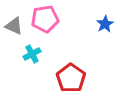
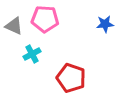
pink pentagon: rotated 12 degrees clockwise
blue star: rotated 24 degrees clockwise
red pentagon: rotated 16 degrees counterclockwise
